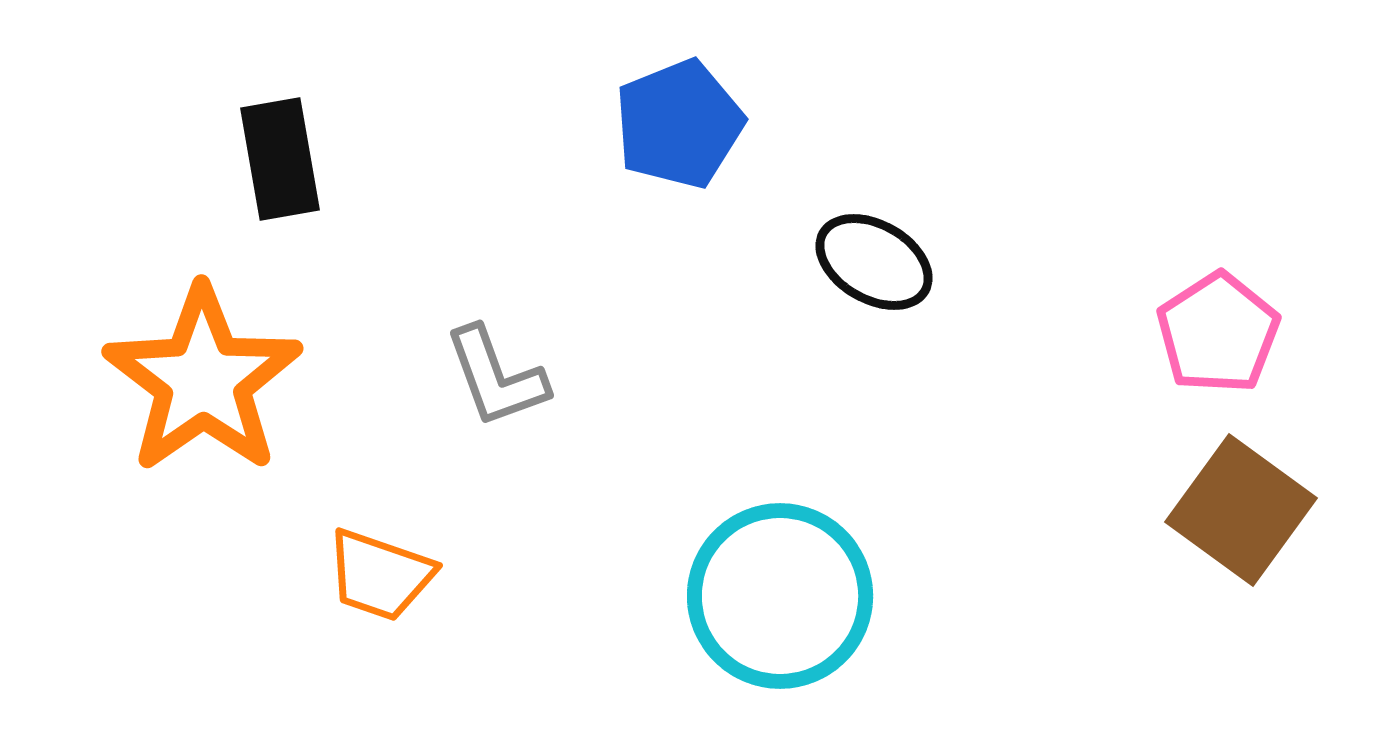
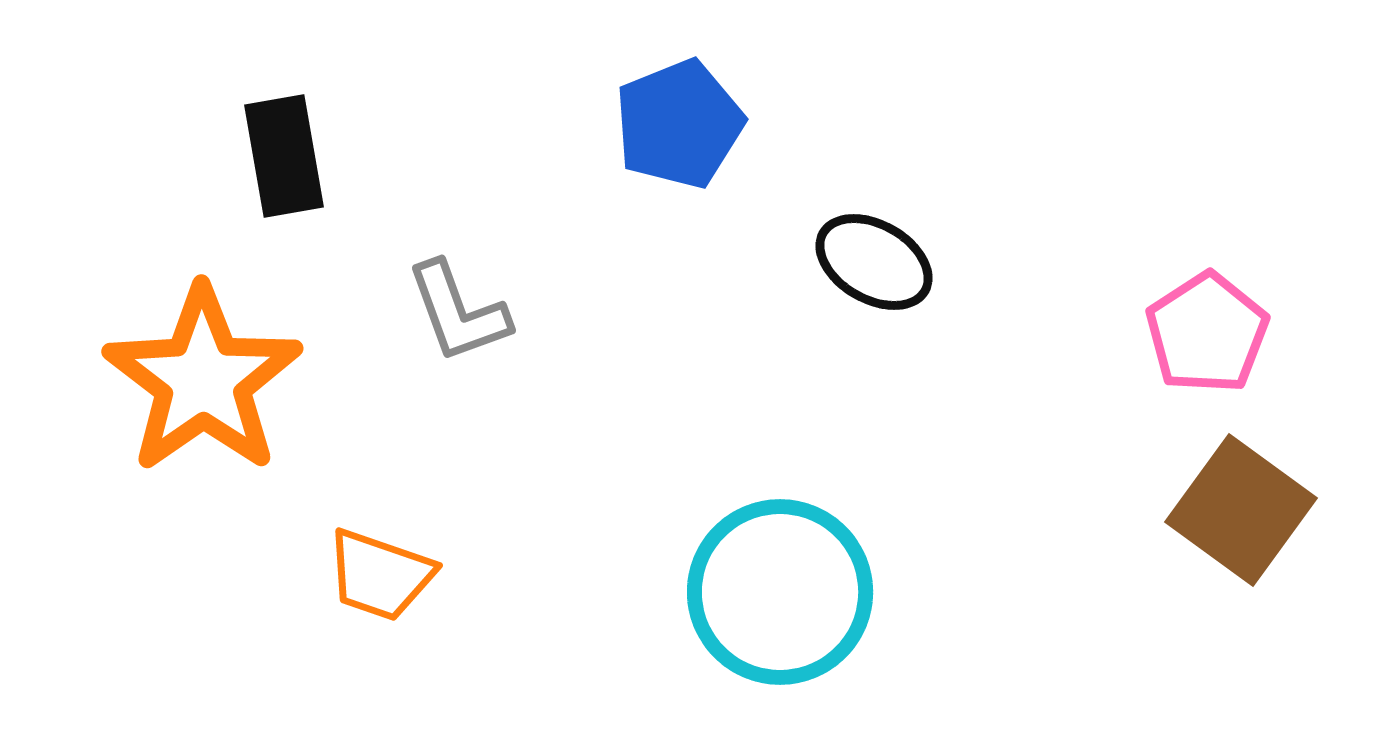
black rectangle: moved 4 px right, 3 px up
pink pentagon: moved 11 px left
gray L-shape: moved 38 px left, 65 px up
cyan circle: moved 4 px up
